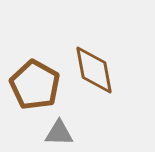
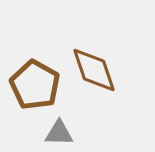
brown diamond: rotated 8 degrees counterclockwise
